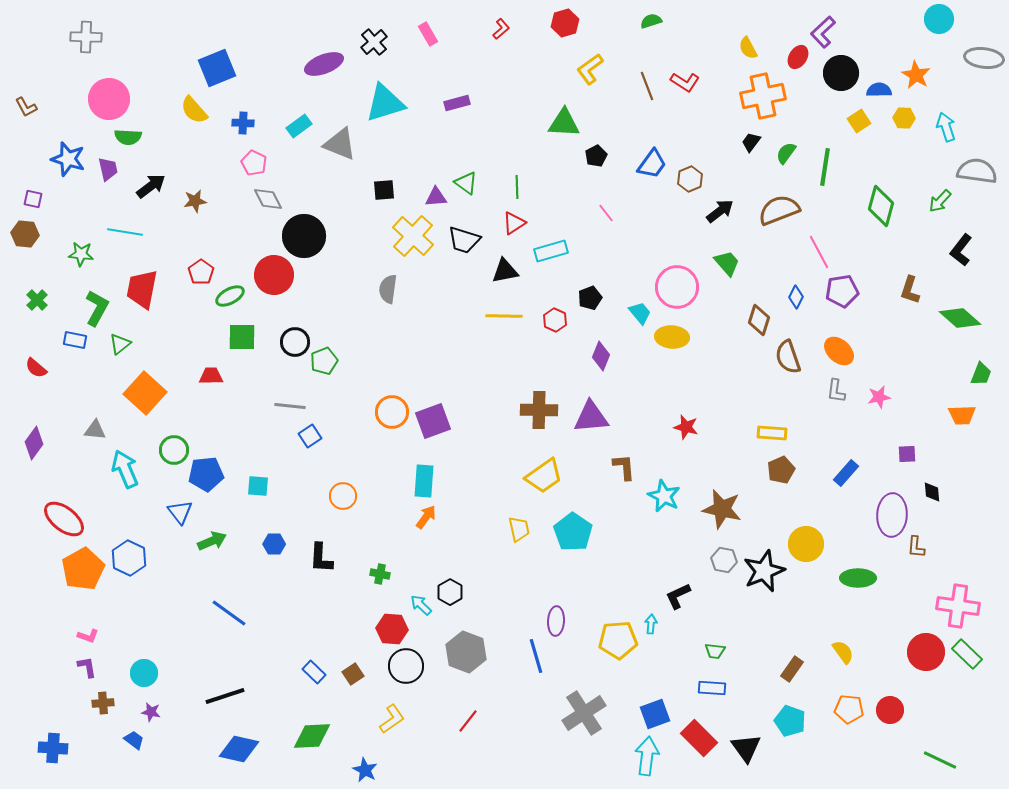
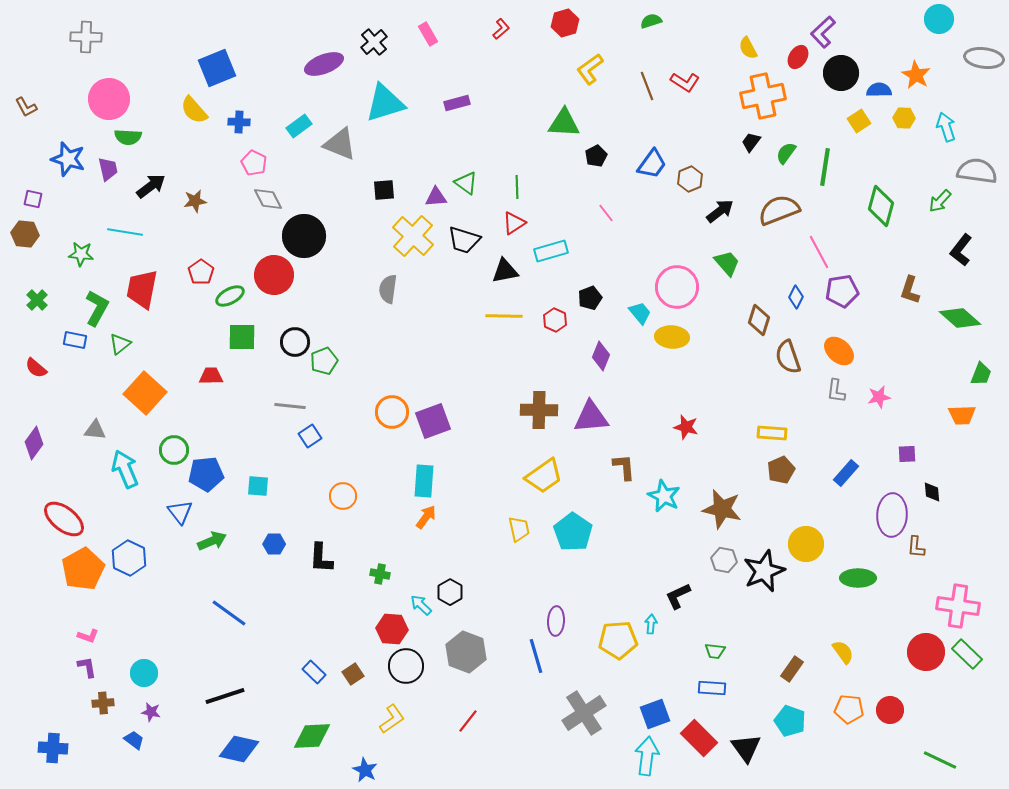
blue cross at (243, 123): moved 4 px left, 1 px up
